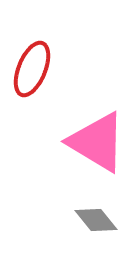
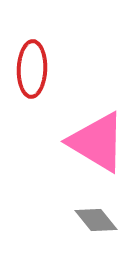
red ellipse: rotated 20 degrees counterclockwise
